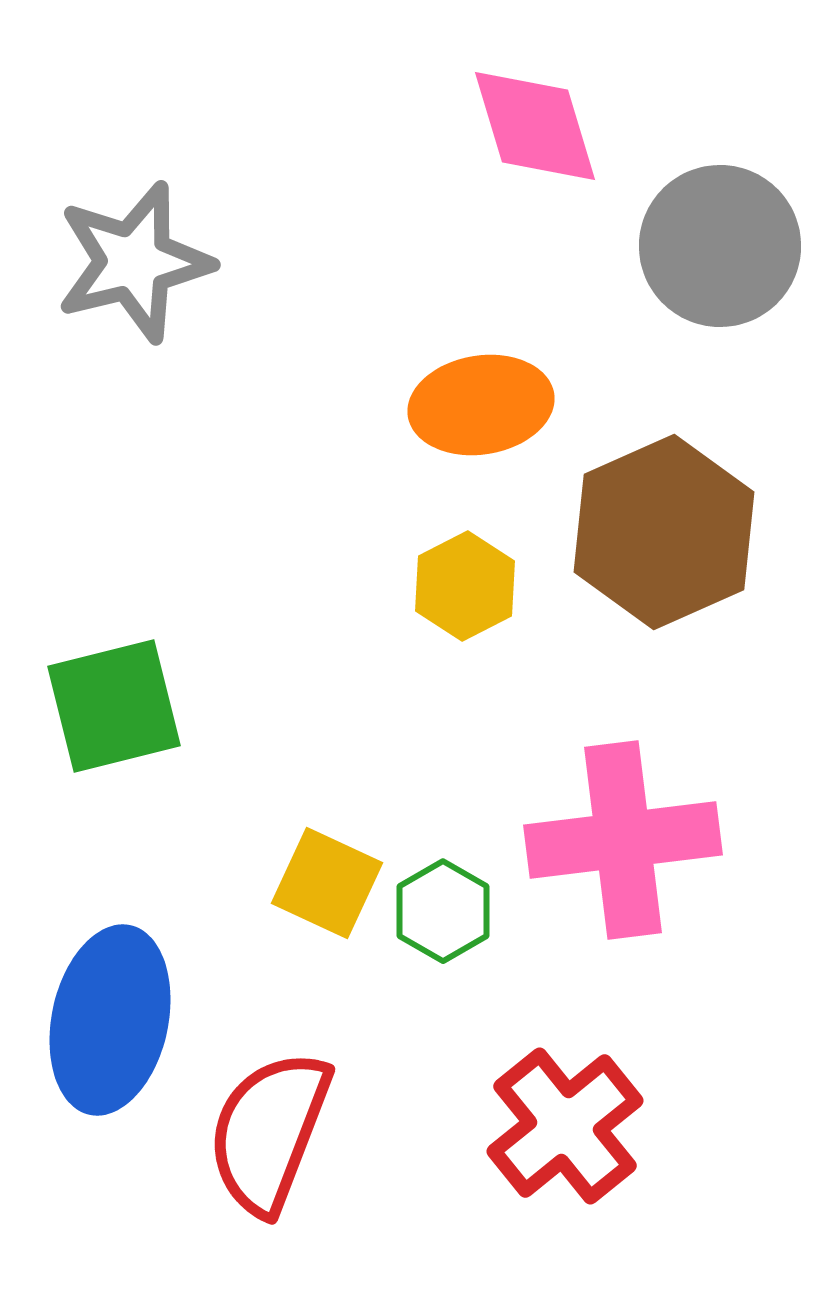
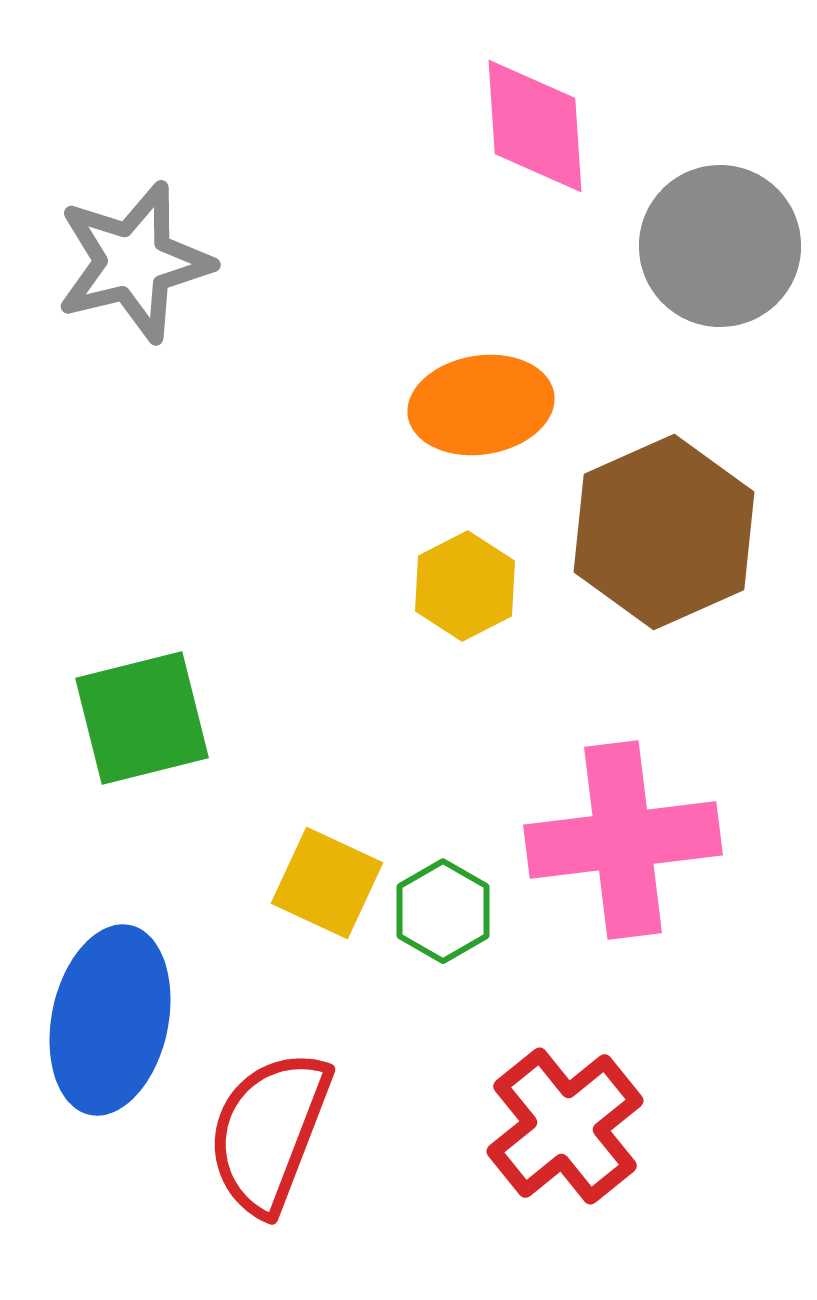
pink diamond: rotated 13 degrees clockwise
green square: moved 28 px right, 12 px down
